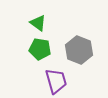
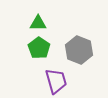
green triangle: rotated 36 degrees counterclockwise
green pentagon: moved 1 px left, 1 px up; rotated 25 degrees clockwise
